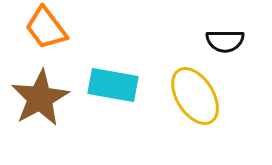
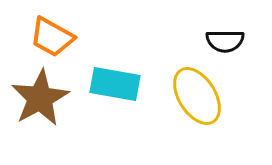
orange trapezoid: moved 6 px right, 9 px down; rotated 24 degrees counterclockwise
cyan rectangle: moved 2 px right, 1 px up
yellow ellipse: moved 2 px right
